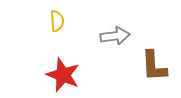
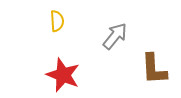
gray arrow: rotated 44 degrees counterclockwise
brown L-shape: moved 3 px down
